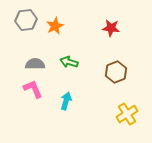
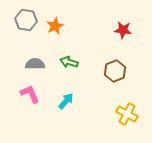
gray hexagon: rotated 15 degrees clockwise
red star: moved 12 px right, 2 px down
brown hexagon: moved 1 px left, 1 px up
pink L-shape: moved 3 px left, 5 px down
cyan arrow: rotated 24 degrees clockwise
yellow cross: rotated 30 degrees counterclockwise
